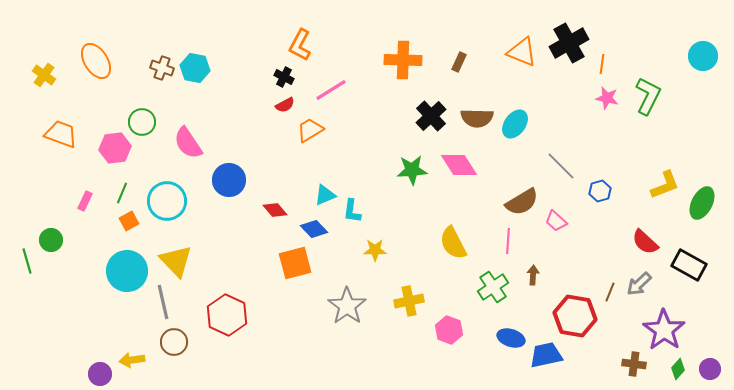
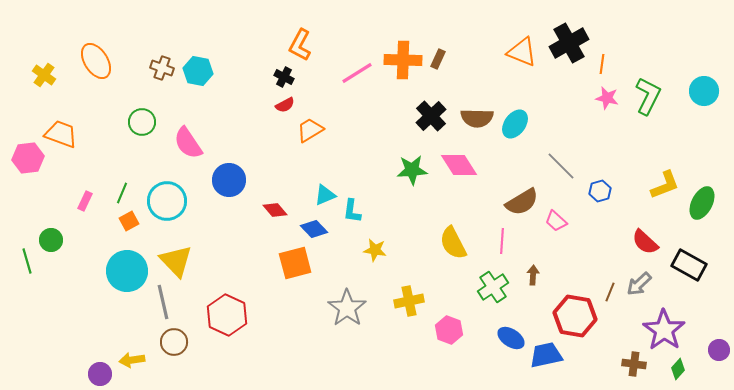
cyan circle at (703, 56): moved 1 px right, 35 px down
brown rectangle at (459, 62): moved 21 px left, 3 px up
cyan hexagon at (195, 68): moved 3 px right, 3 px down
pink line at (331, 90): moved 26 px right, 17 px up
pink hexagon at (115, 148): moved 87 px left, 10 px down
pink line at (508, 241): moved 6 px left
yellow star at (375, 250): rotated 10 degrees clockwise
gray star at (347, 306): moved 2 px down
blue ellipse at (511, 338): rotated 16 degrees clockwise
purple circle at (710, 369): moved 9 px right, 19 px up
